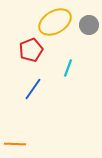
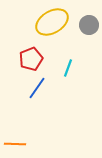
yellow ellipse: moved 3 px left
red pentagon: moved 9 px down
blue line: moved 4 px right, 1 px up
